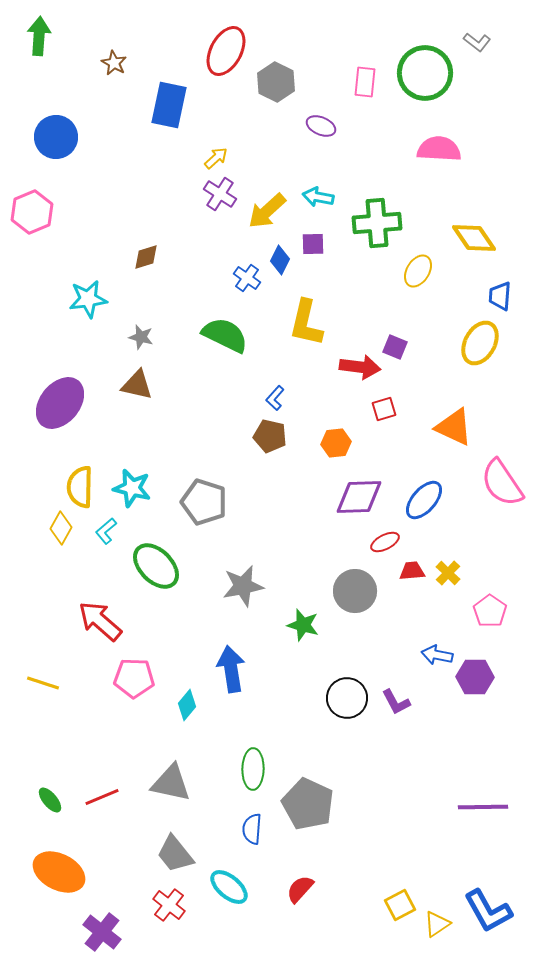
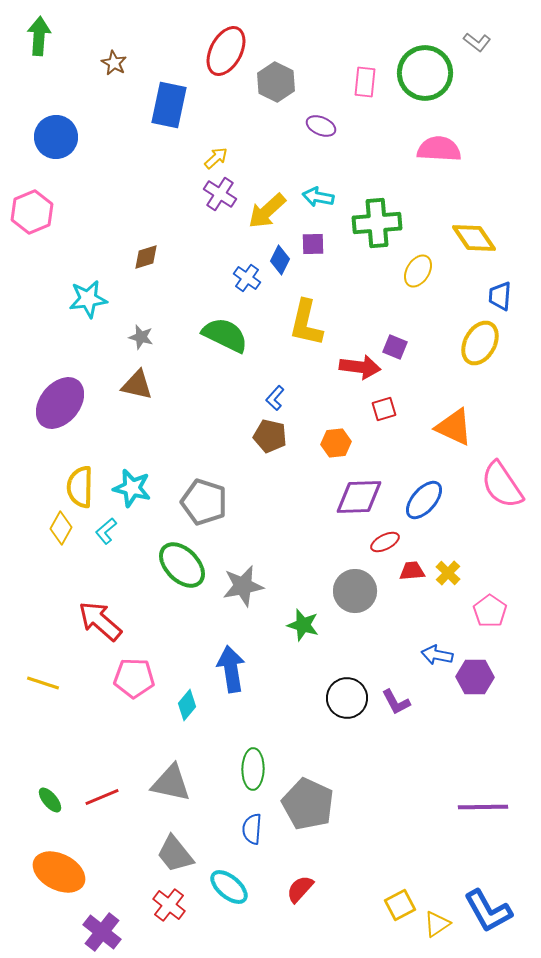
pink semicircle at (502, 483): moved 2 px down
green ellipse at (156, 566): moved 26 px right, 1 px up
